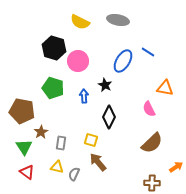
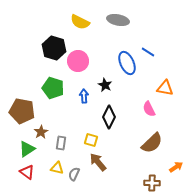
blue ellipse: moved 4 px right, 2 px down; rotated 55 degrees counterclockwise
green triangle: moved 3 px right, 2 px down; rotated 30 degrees clockwise
yellow triangle: moved 1 px down
